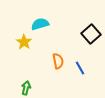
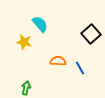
cyan semicircle: rotated 66 degrees clockwise
yellow star: rotated 21 degrees counterclockwise
orange semicircle: rotated 77 degrees counterclockwise
